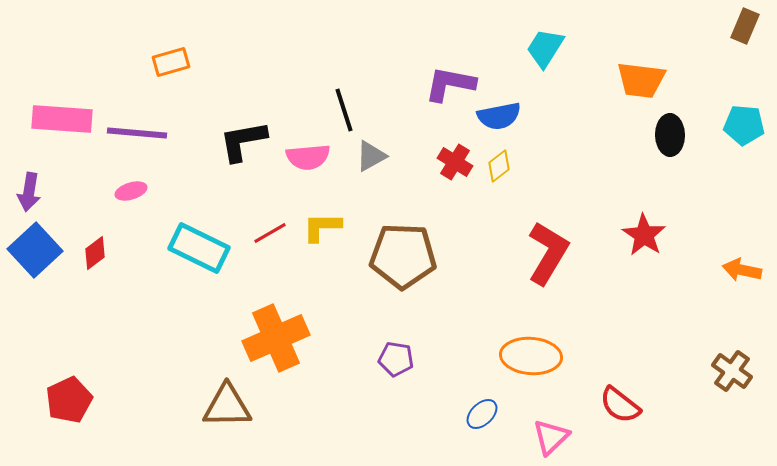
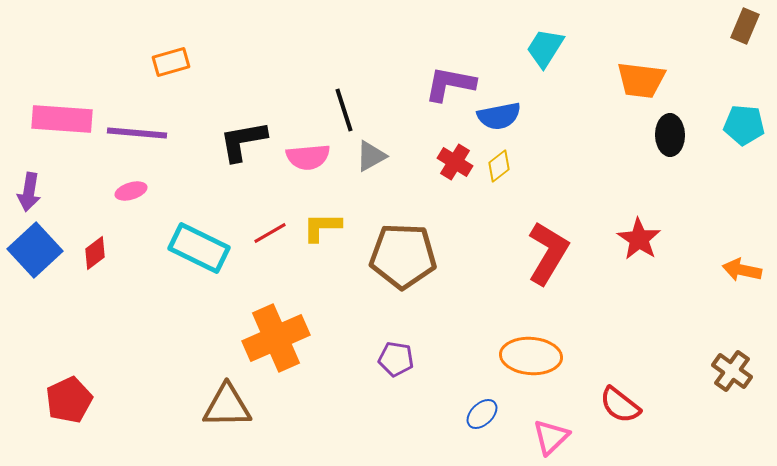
red star: moved 5 px left, 4 px down
